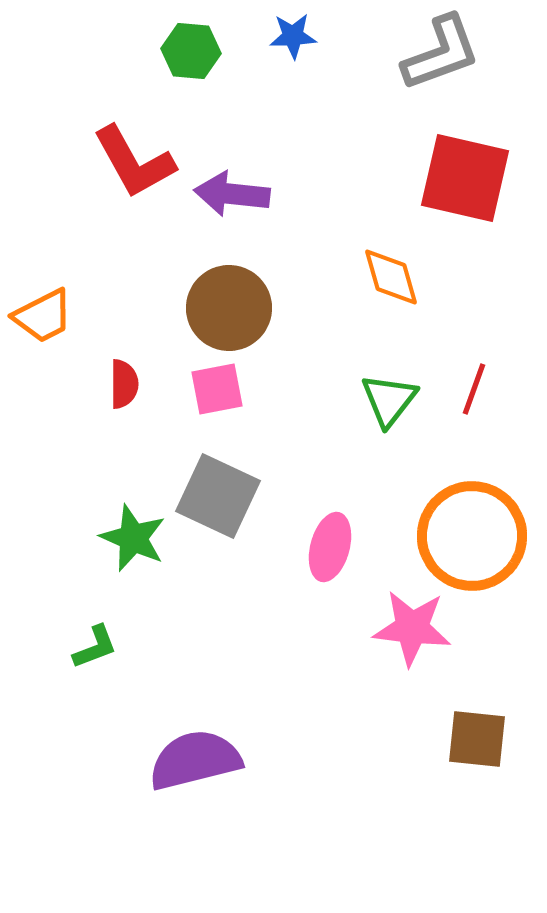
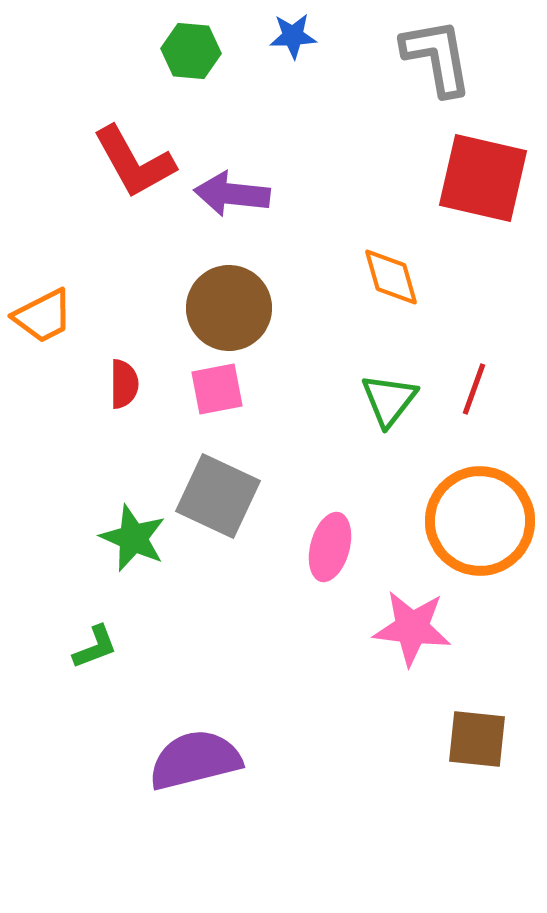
gray L-shape: moved 4 px left, 4 px down; rotated 80 degrees counterclockwise
red square: moved 18 px right
orange circle: moved 8 px right, 15 px up
